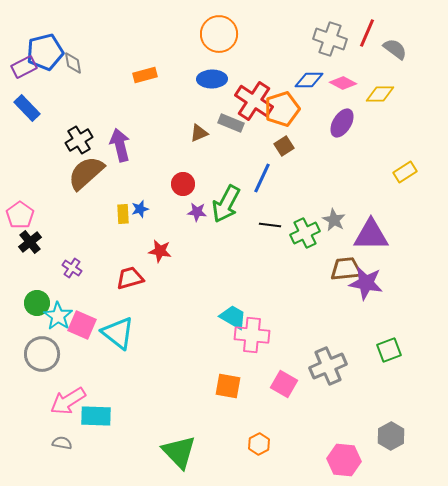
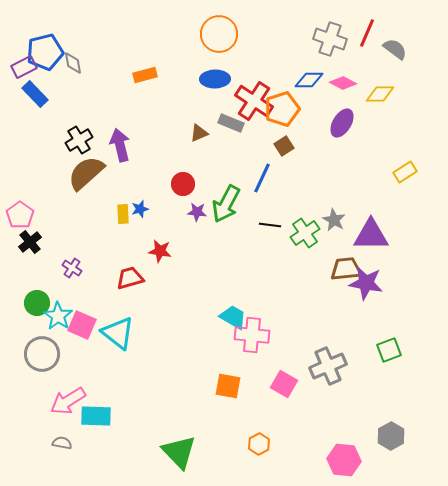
blue ellipse at (212, 79): moved 3 px right
blue rectangle at (27, 108): moved 8 px right, 14 px up
green cross at (305, 233): rotated 8 degrees counterclockwise
